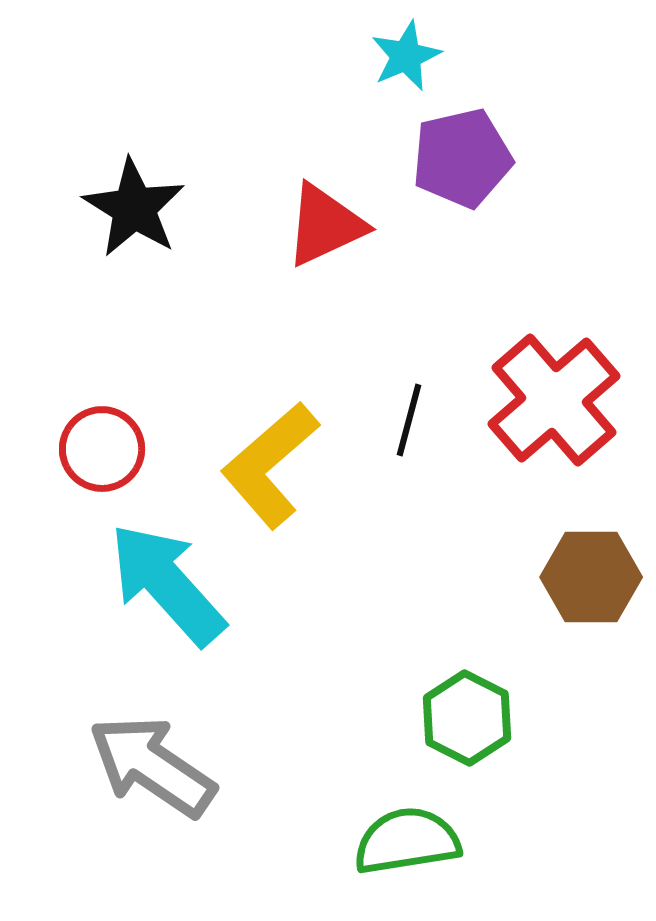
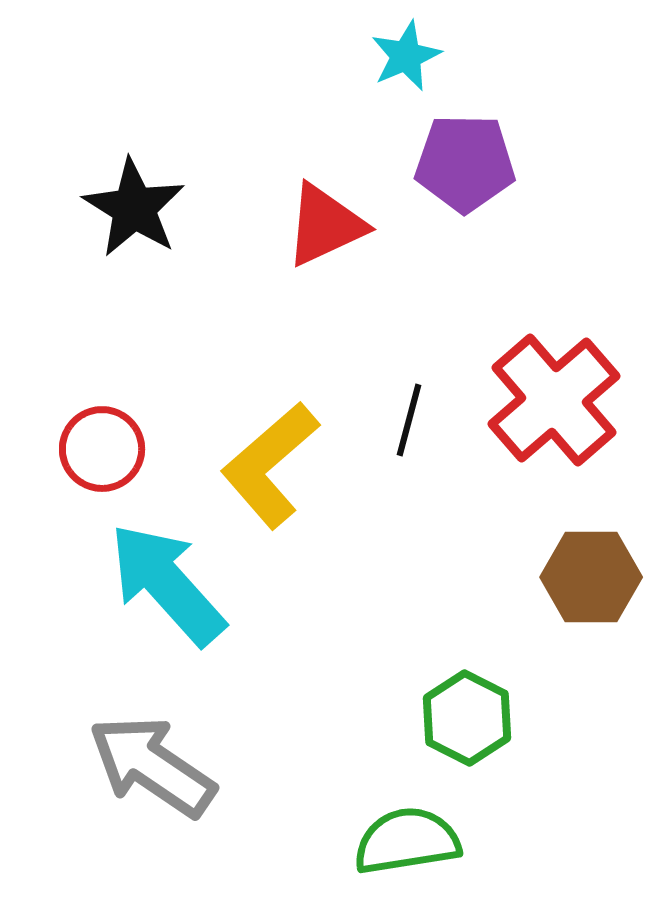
purple pentagon: moved 3 px right, 5 px down; rotated 14 degrees clockwise
